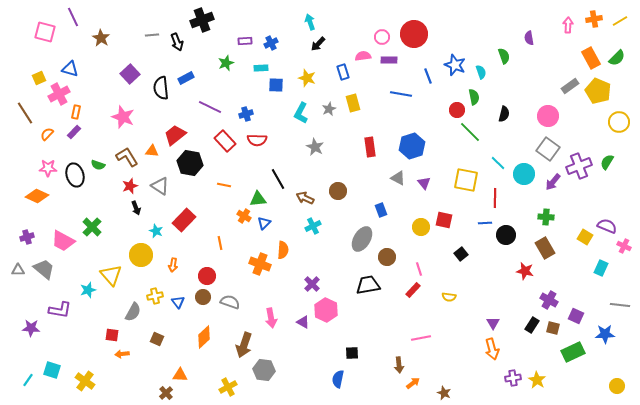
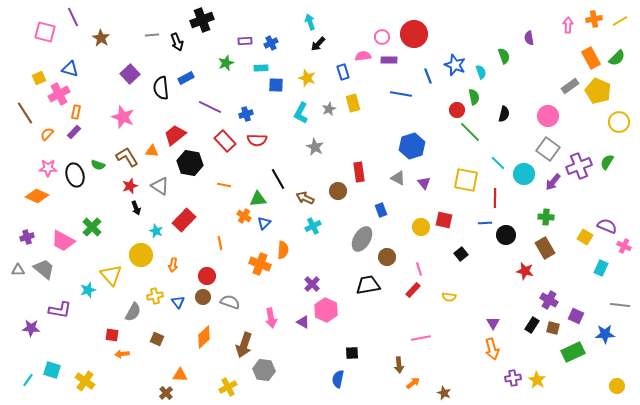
red rectangle at (370, 147): moved 11 px left, 25 px down
